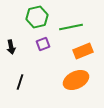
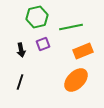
black arrow: moved 10 px right, 3 px down
orange ellipse: rotated 20 degrees counterclockwise
